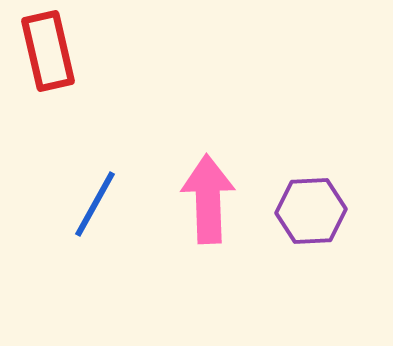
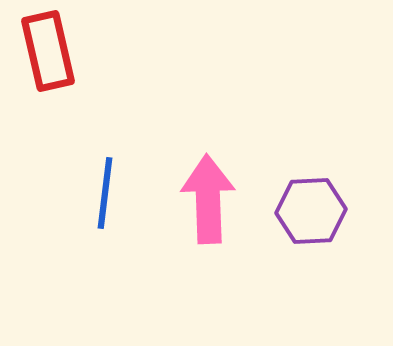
blue line: moved 10 px right, 11 px up; rotated 22 degrees counterclockwise
